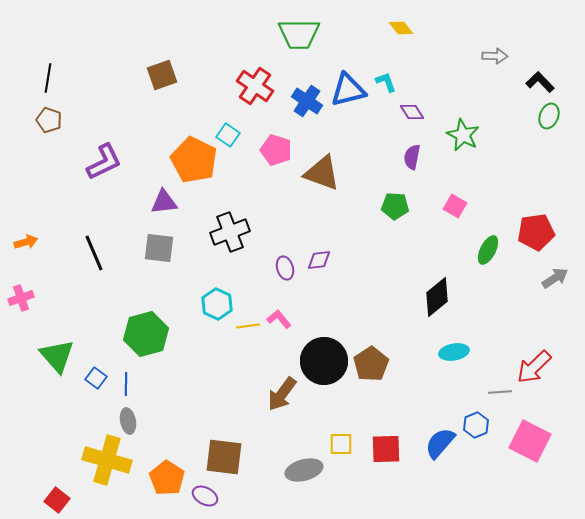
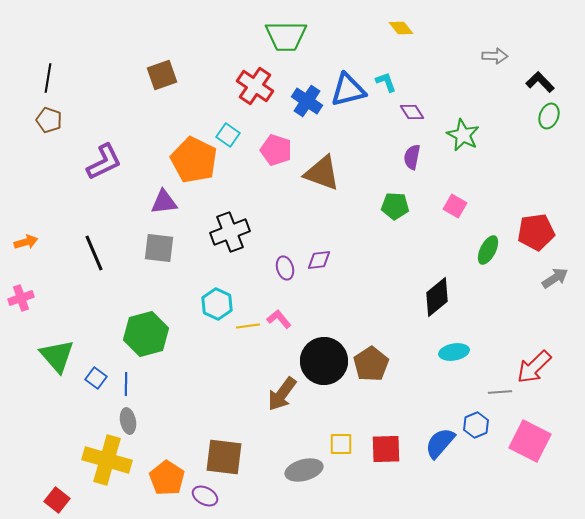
green trapezoid at (299, 34): moved 13 px left, 2 px down
